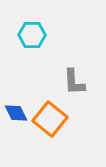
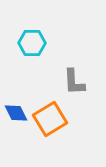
cyan hexagon: moved 8 px down
orange square: rotated 20 degrees clockwise
